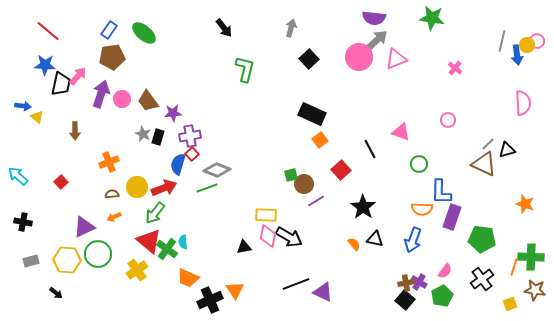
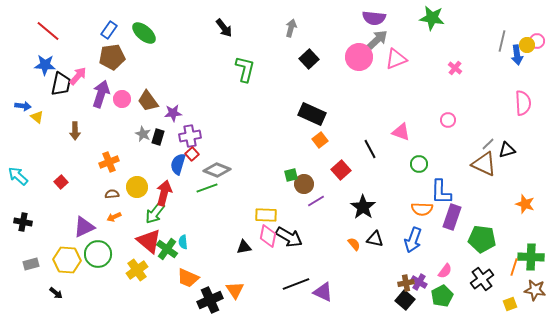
red arrow at (164, 188): moved 5 px down; rotated 55 degrees counterclockwise
gray rectangle at (31, 261): moved 3 px down
